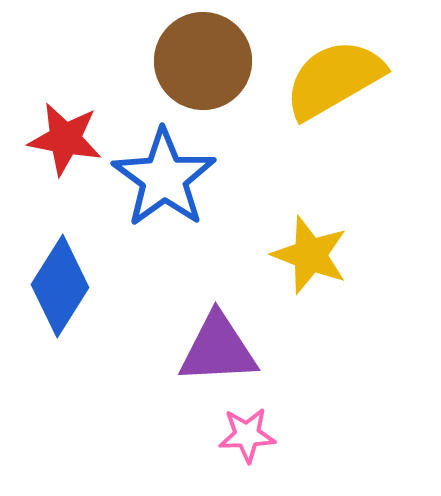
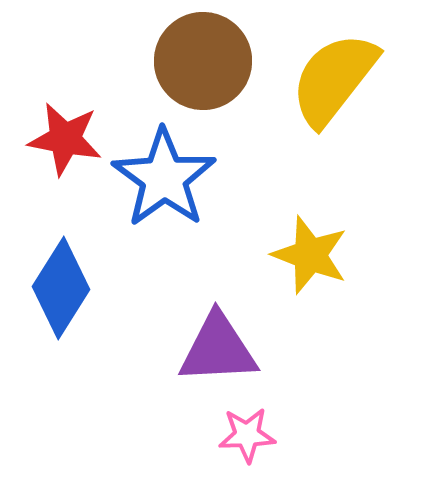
yellow semicircle: rotated 22 degrees counterclockwise
blue diamond: moved 1 px right, 2 px down
